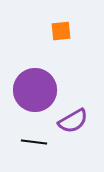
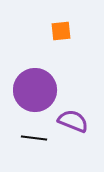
purple semicircle: rotated 128 degrees counterclockwise
black line: moved 4 px up
